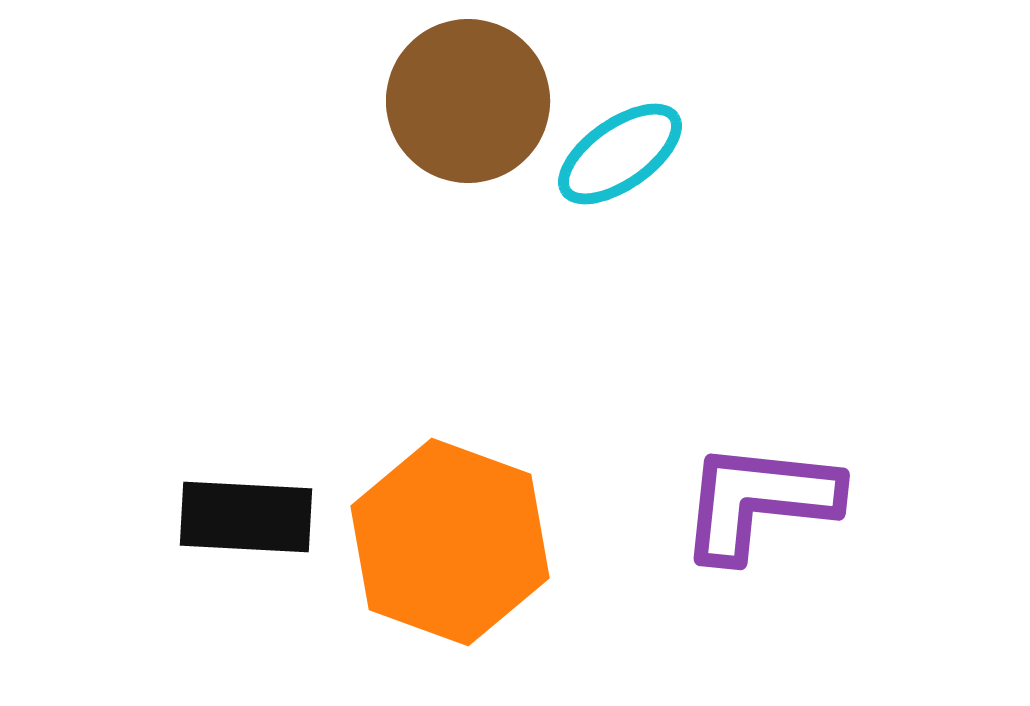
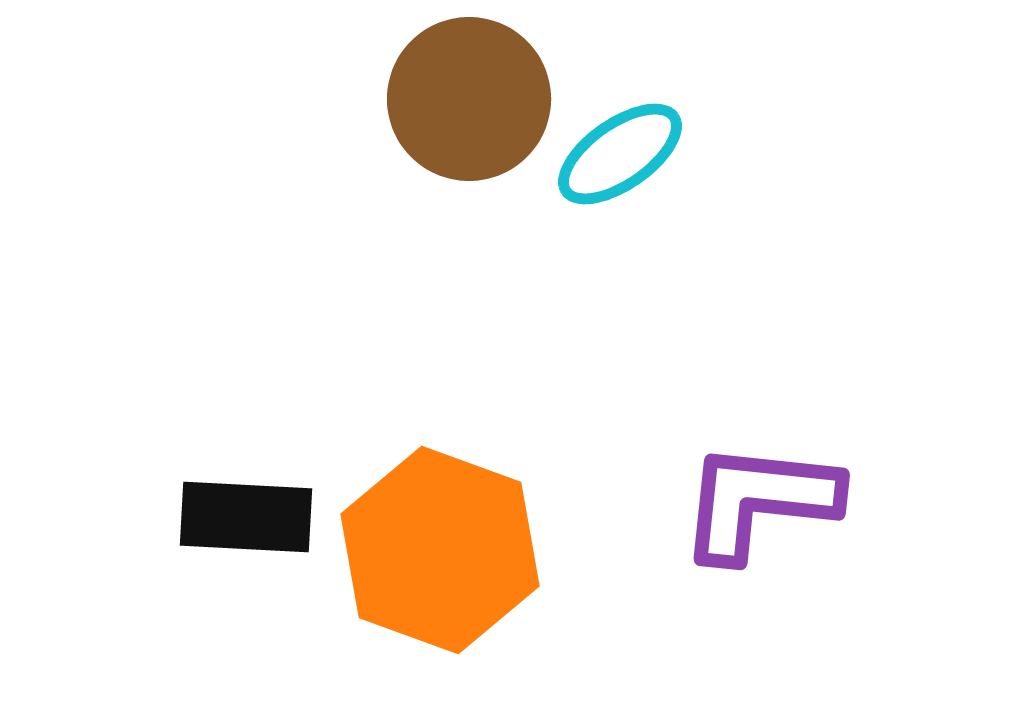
brown circle: moved 1 px right, 2 px up
orange hexagon: moved 10 px left, 8 px down
